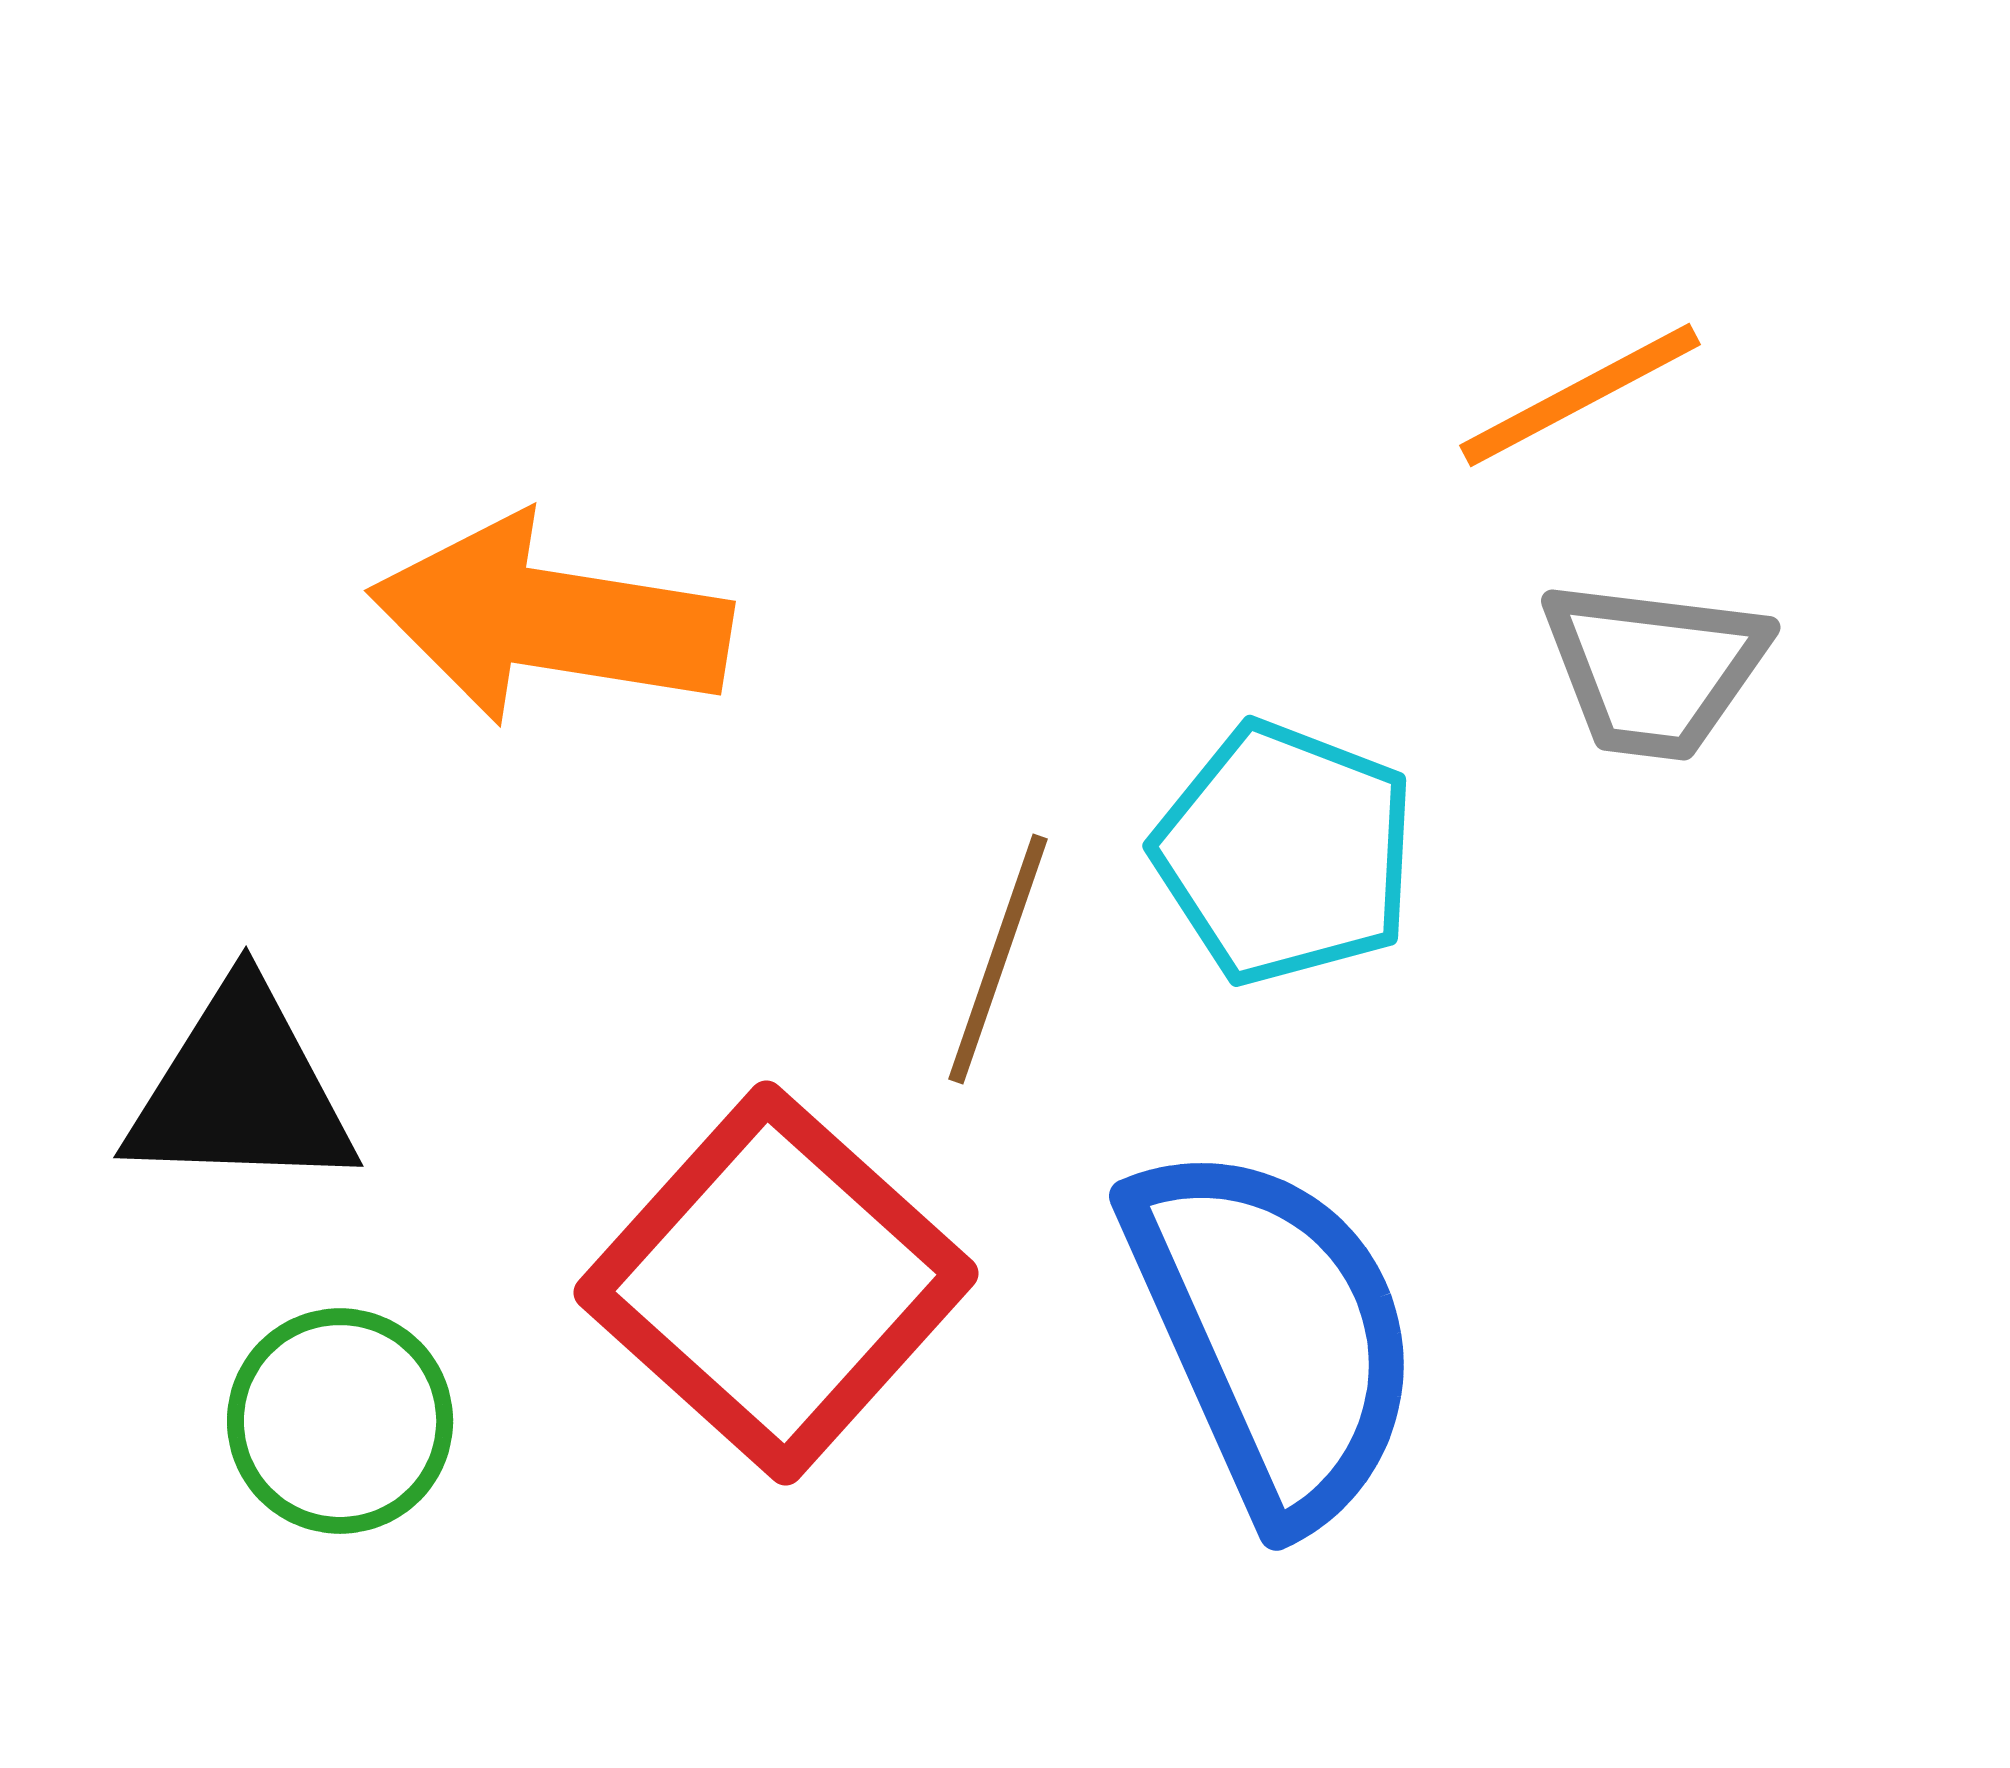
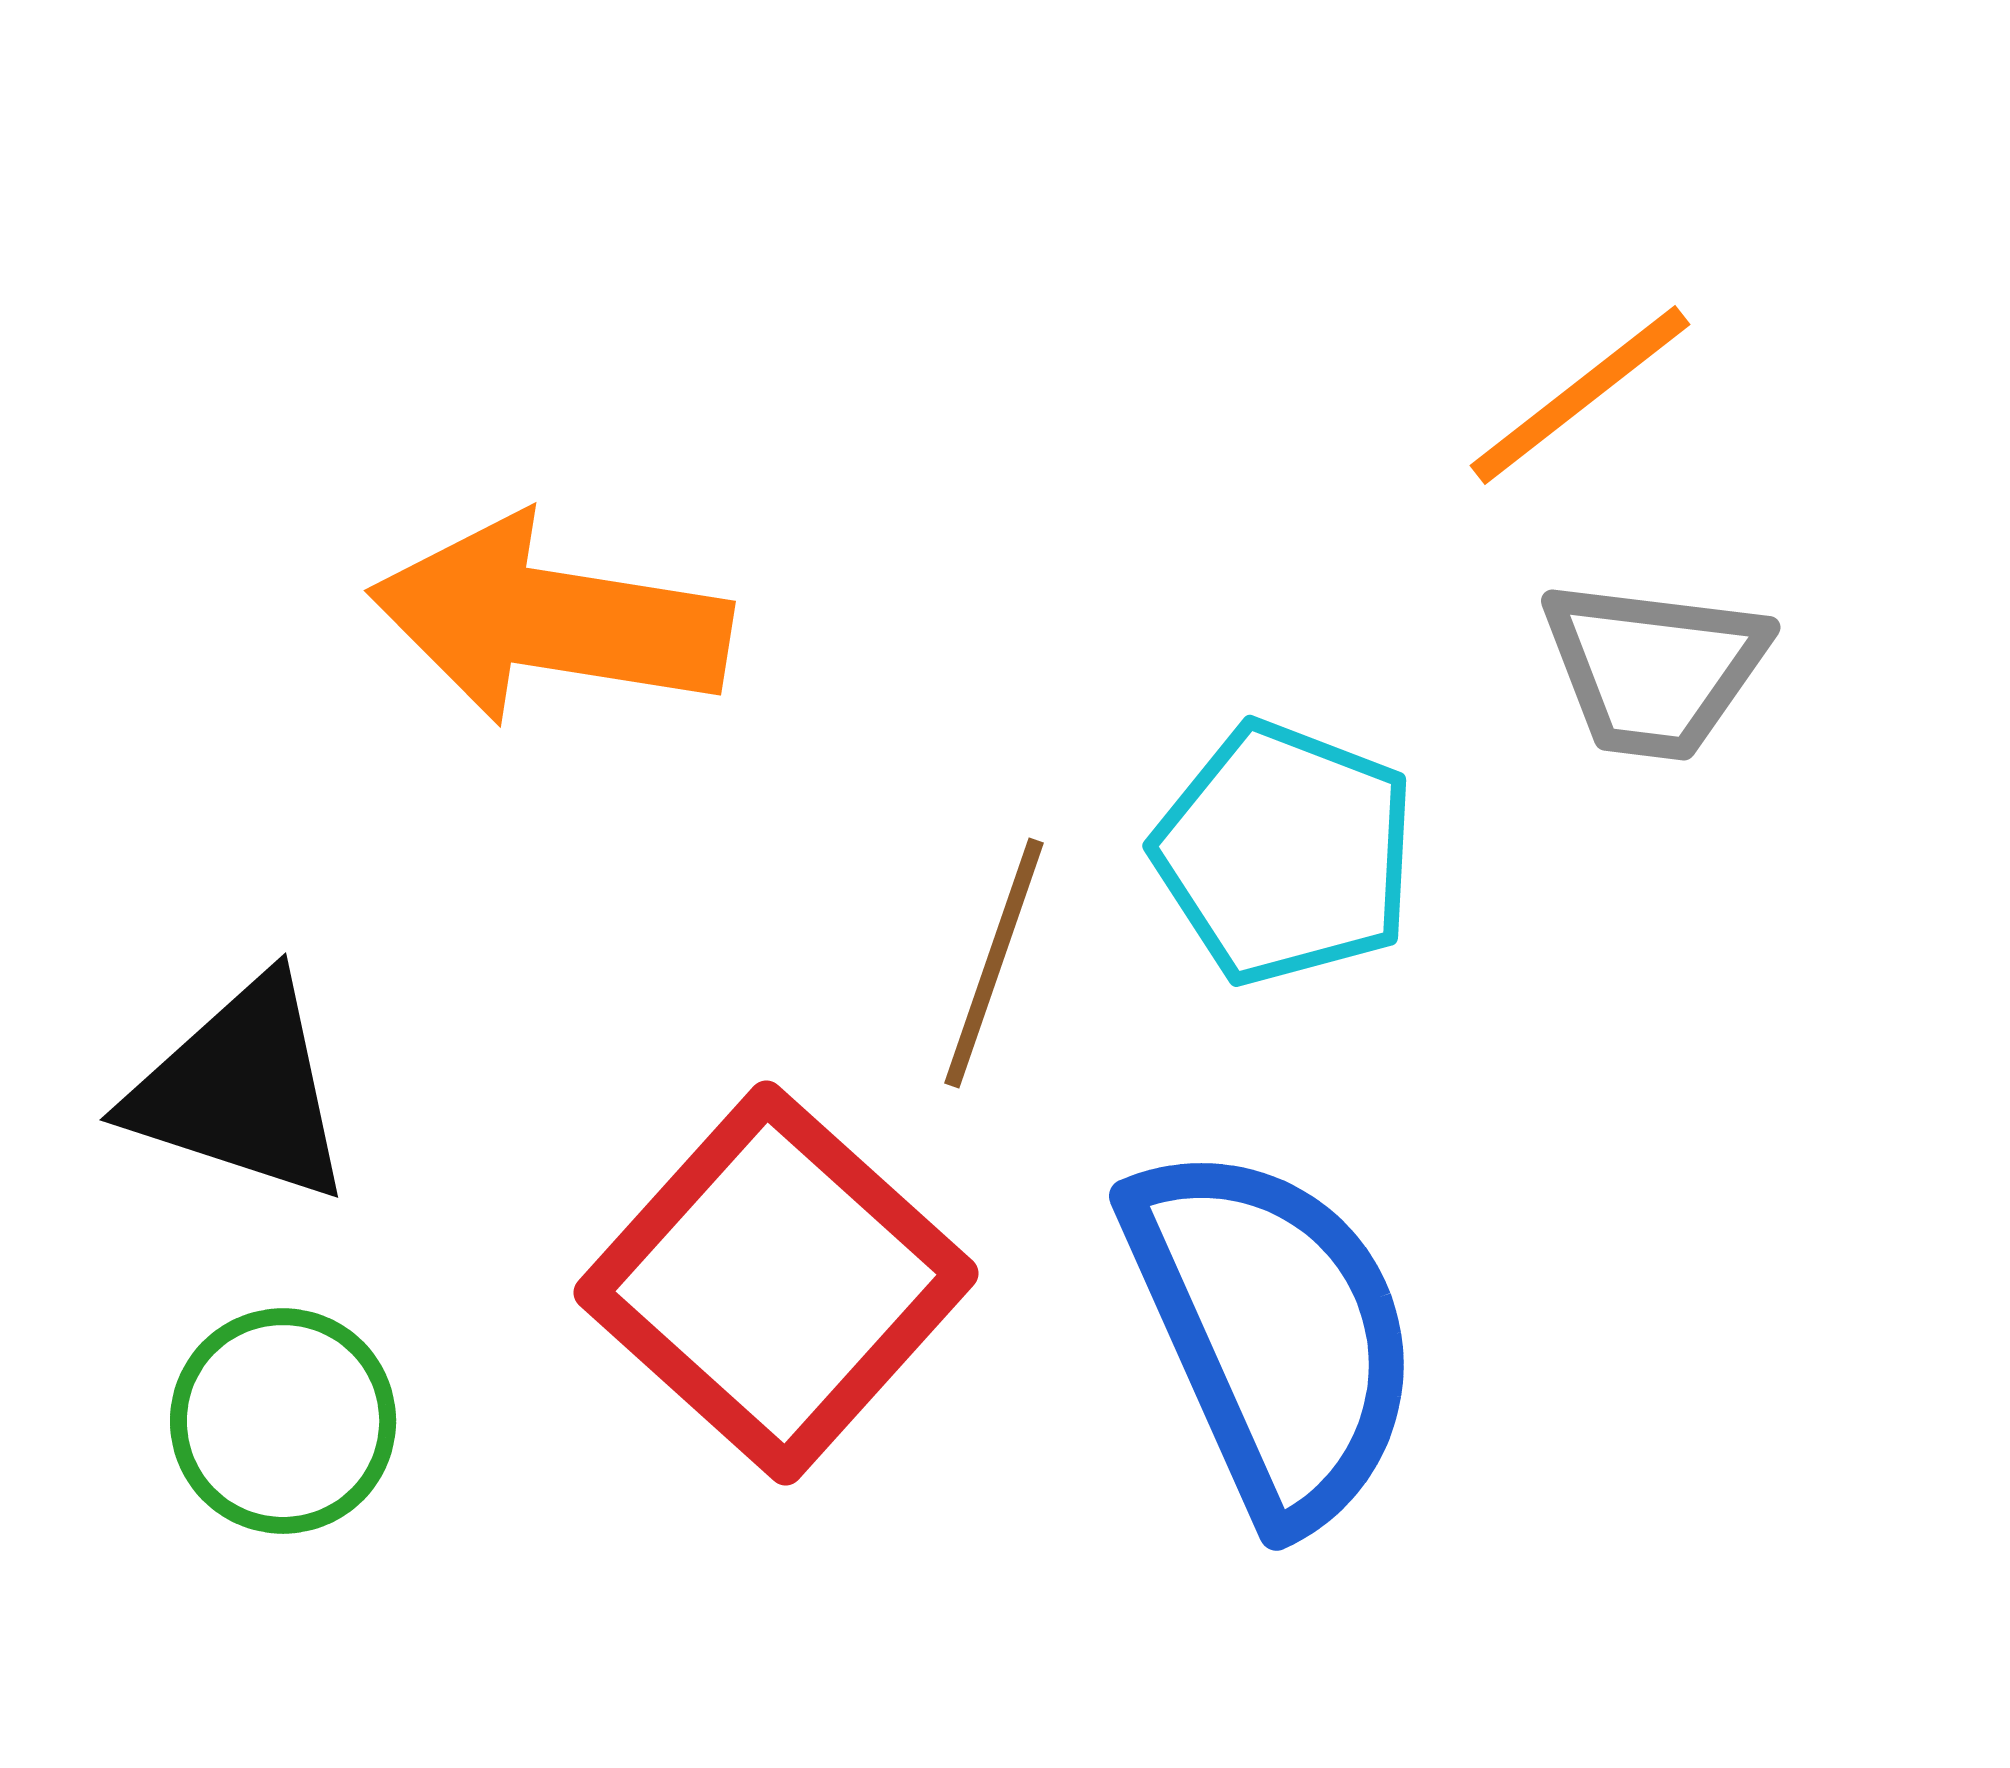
orange line: rotated 10 degrees counterclockwise
brown line: moved 4 px left, 4 px down
black triangle: rotated 16 degrees clockwise
green circle: moved 57 px left
